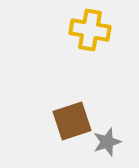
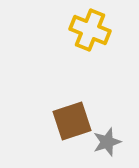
yellow cross: rotated 12 degrees clockwise
